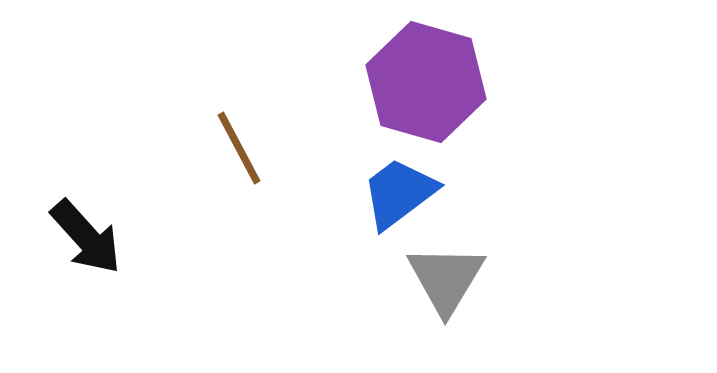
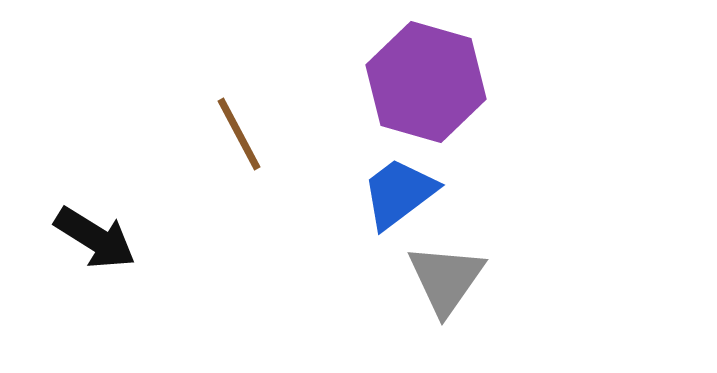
brown line: moved 14 px up
black arrow: moved 9 px right, 1 px down; rotated 16 degrees counterclockwise
gray triangle: rotated 4 degrees clockwise
